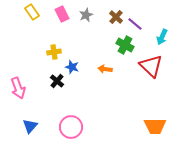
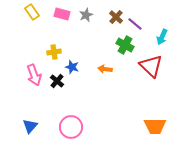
pink rectangle: rotated 49 degrees counterclockwise
pink arrow: moved 16 px right, 13 px up
